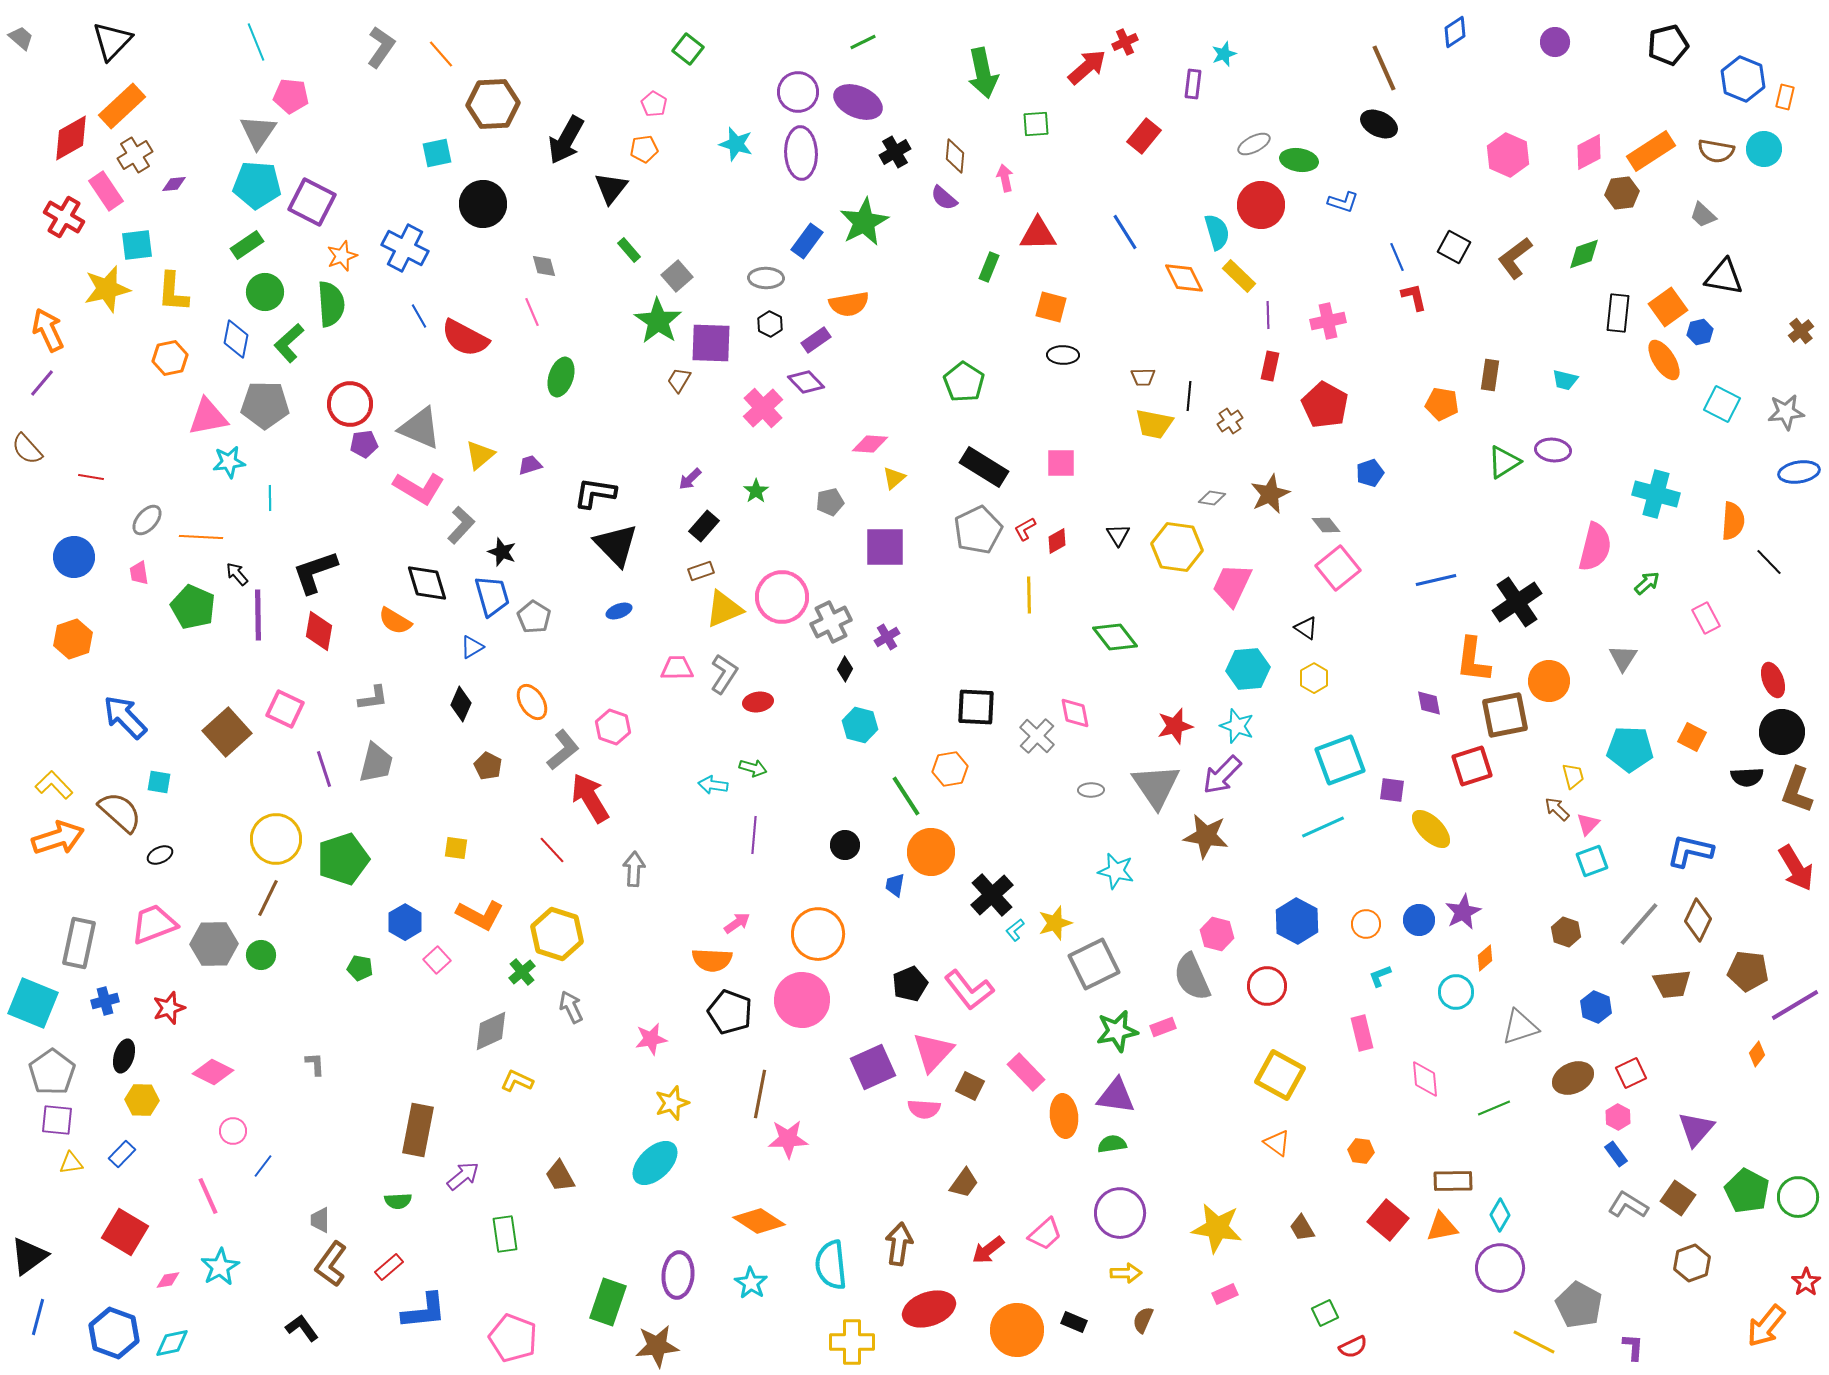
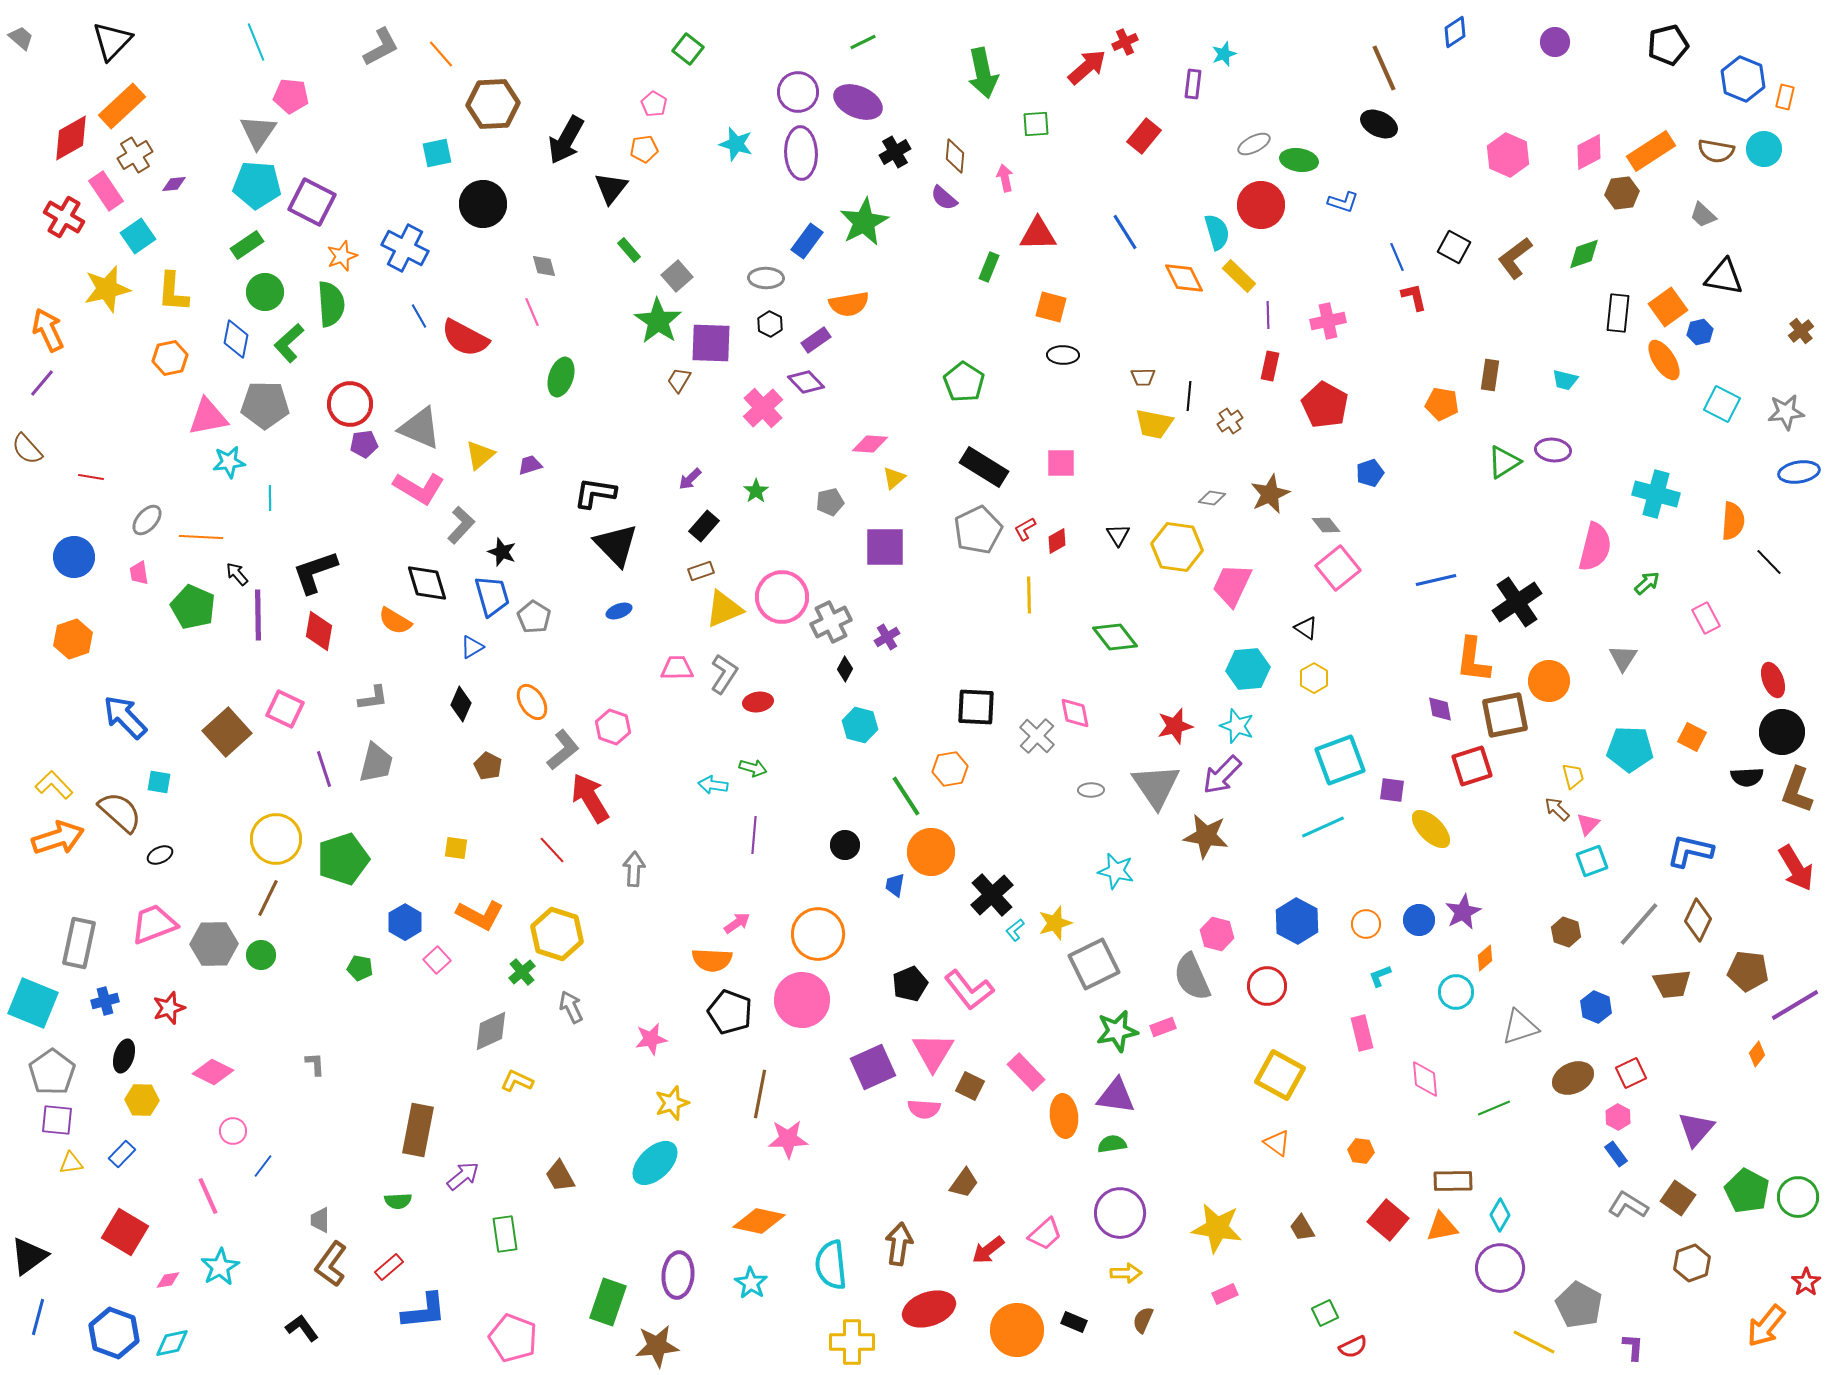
gray L-shape at (381, 47): rotated 27 degrees clockwise
cyan square at (137, 245): moved 1 px right, 9 px up; rotated 28 degrees counterclockwise
purple diamond at (1429, 703): moved 11 px right, 6 px down
pink triangle at (933, 1052): rotated 12 degrees counterclockwise
orange diamond at (759, 1221): rotated 21 degrees counterclockwise
